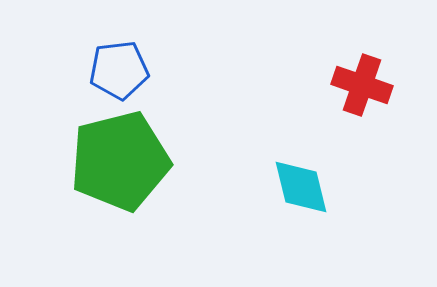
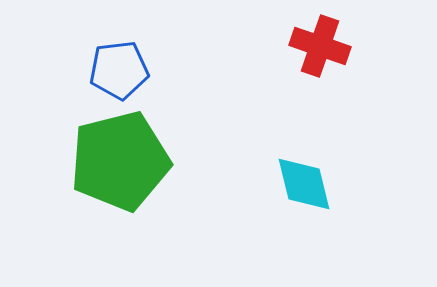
red cross: moved 42 px left, 39 px up
cyan diamond: moved 3 px right, 3 px up
